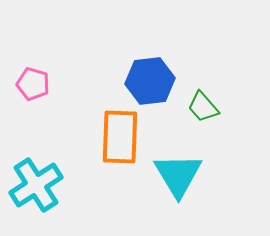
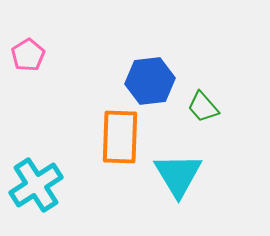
pink pentagon: moved 5 px left, 29 px up; rotated 24 degrees clockwise
